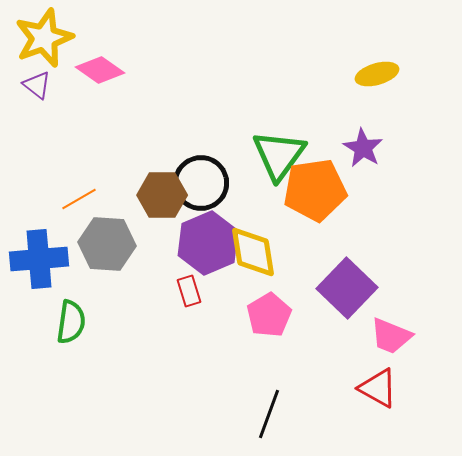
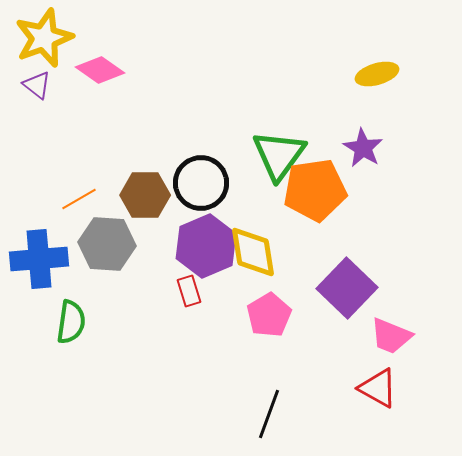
brown hexagon: moved 17 px left
purple hexagon: moved 2 px left, 3 px down
